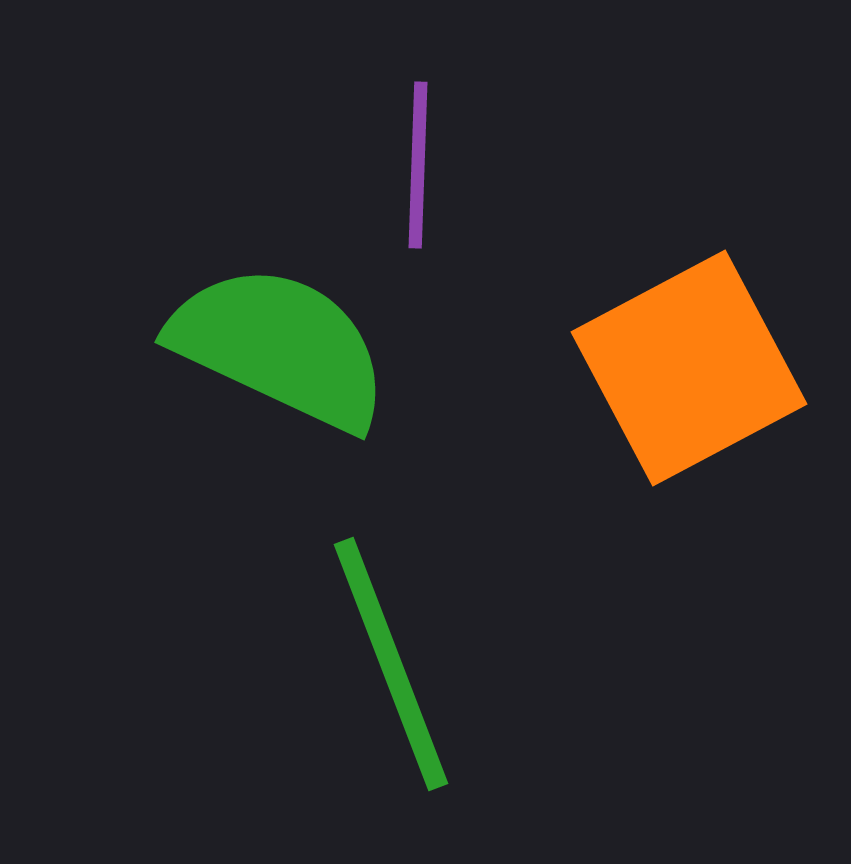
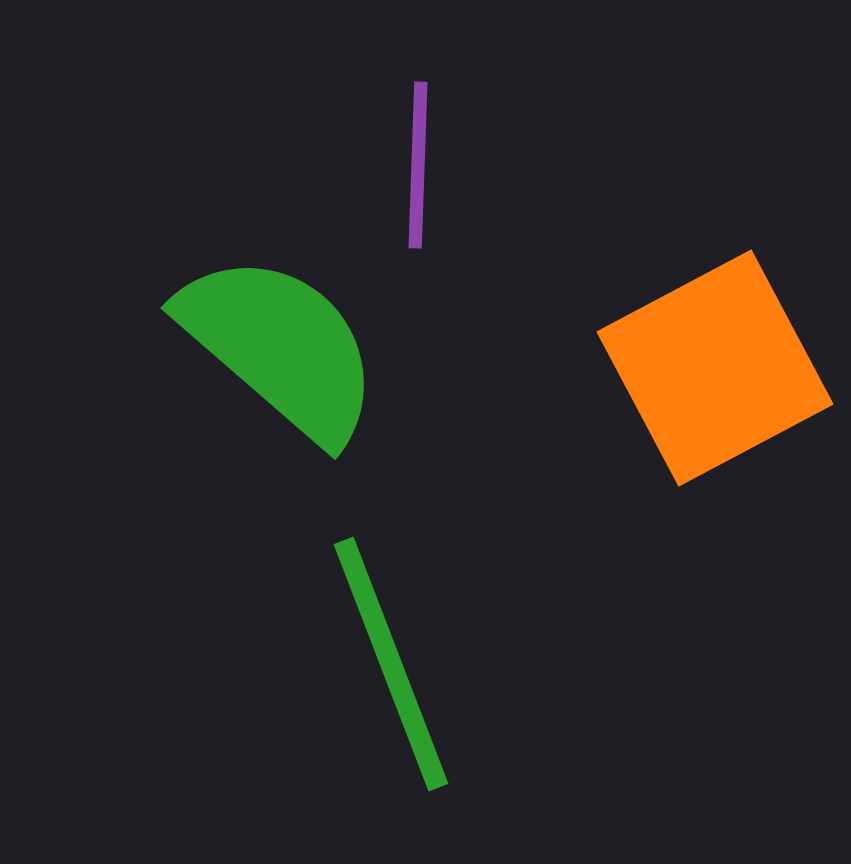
green semicircle: rotated 16 degrees clockwise
orange square: moved 26 px right
